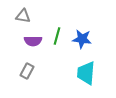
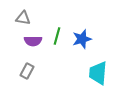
gray triangle: moved 2 px down
blue star: rotated 24 degrees counterclockwise
cyan trapezoid: moved 12 px right
